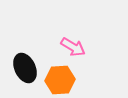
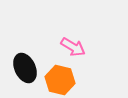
orange hexagon: rotated 16 degrees clockwise
